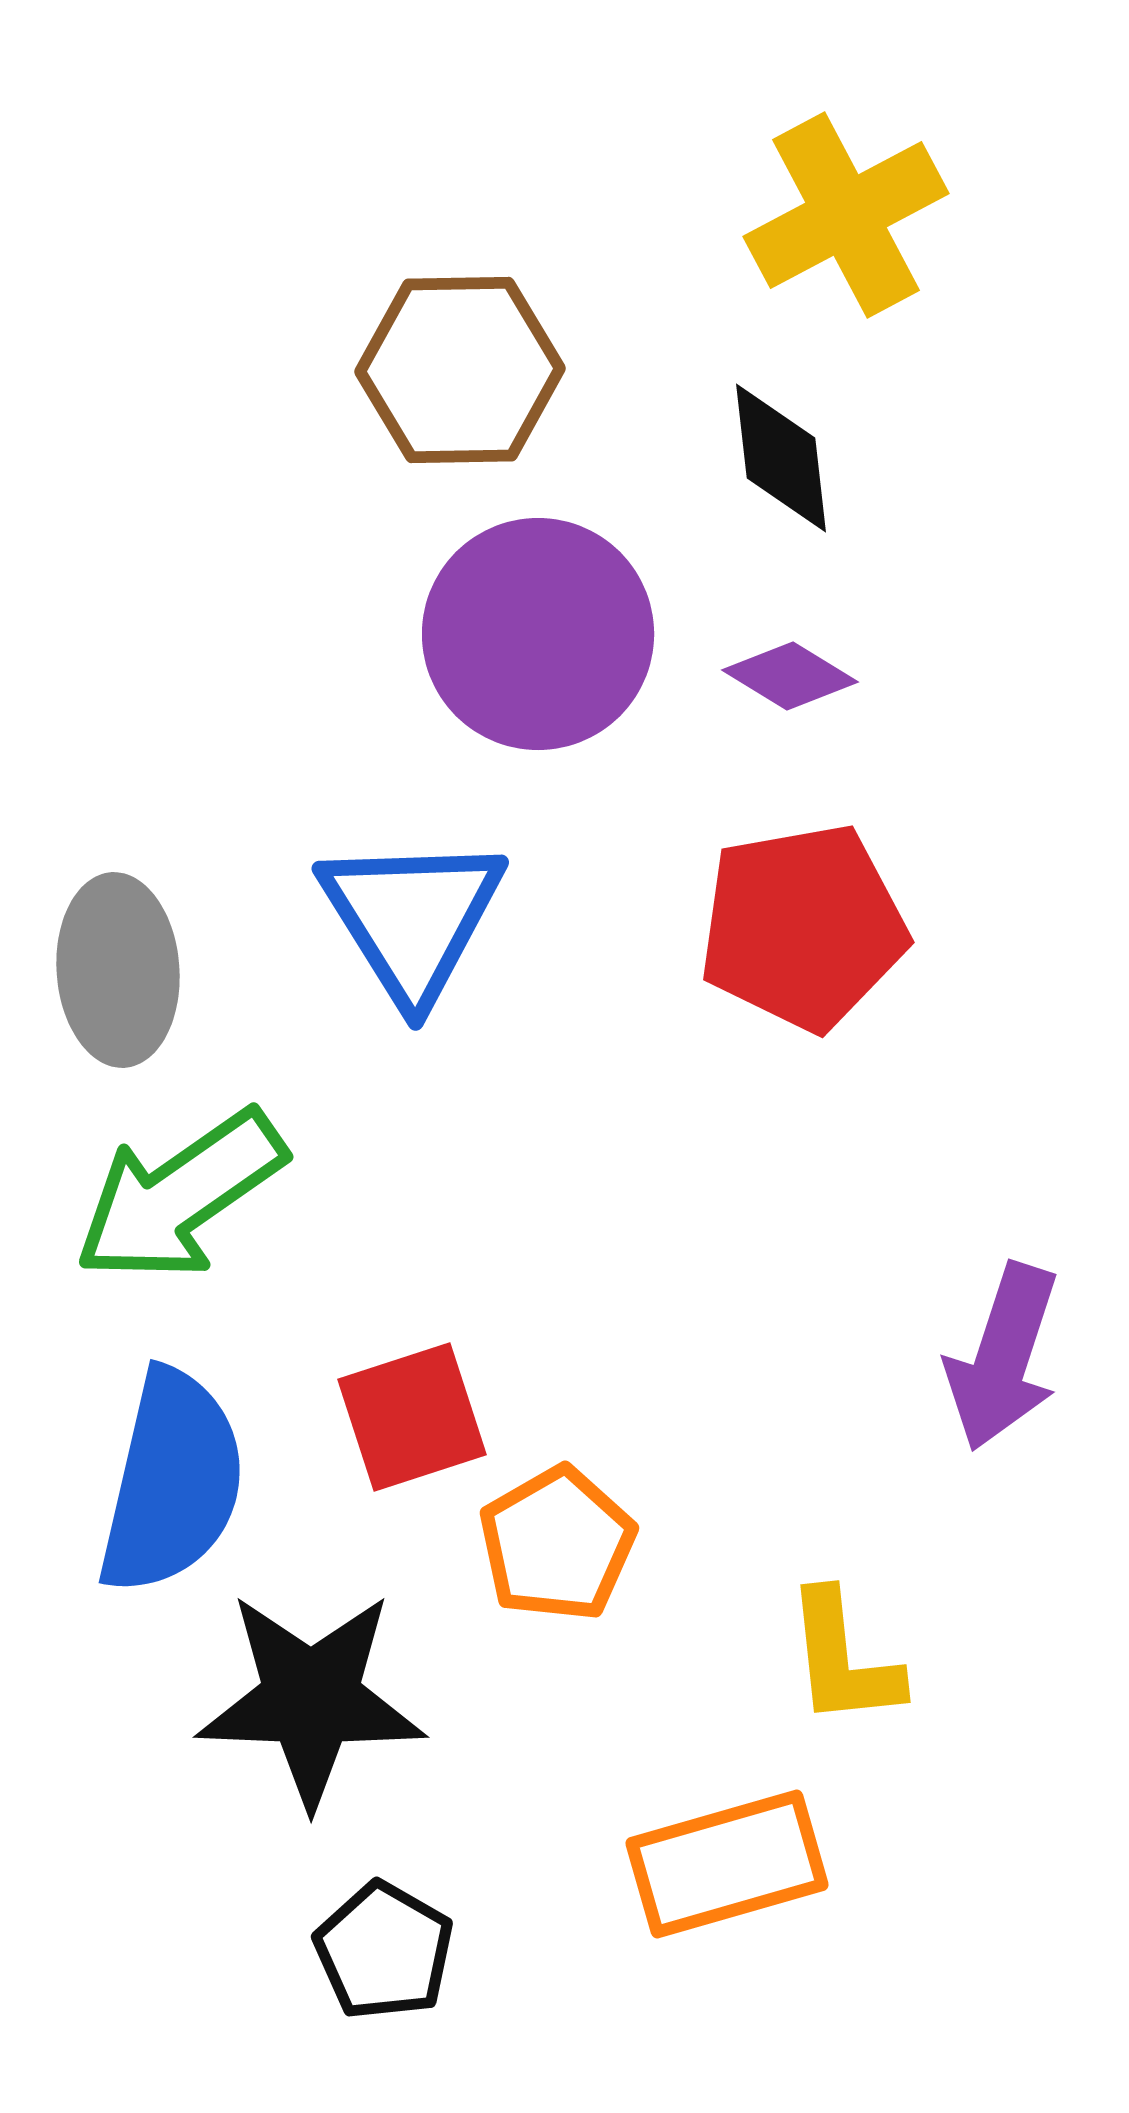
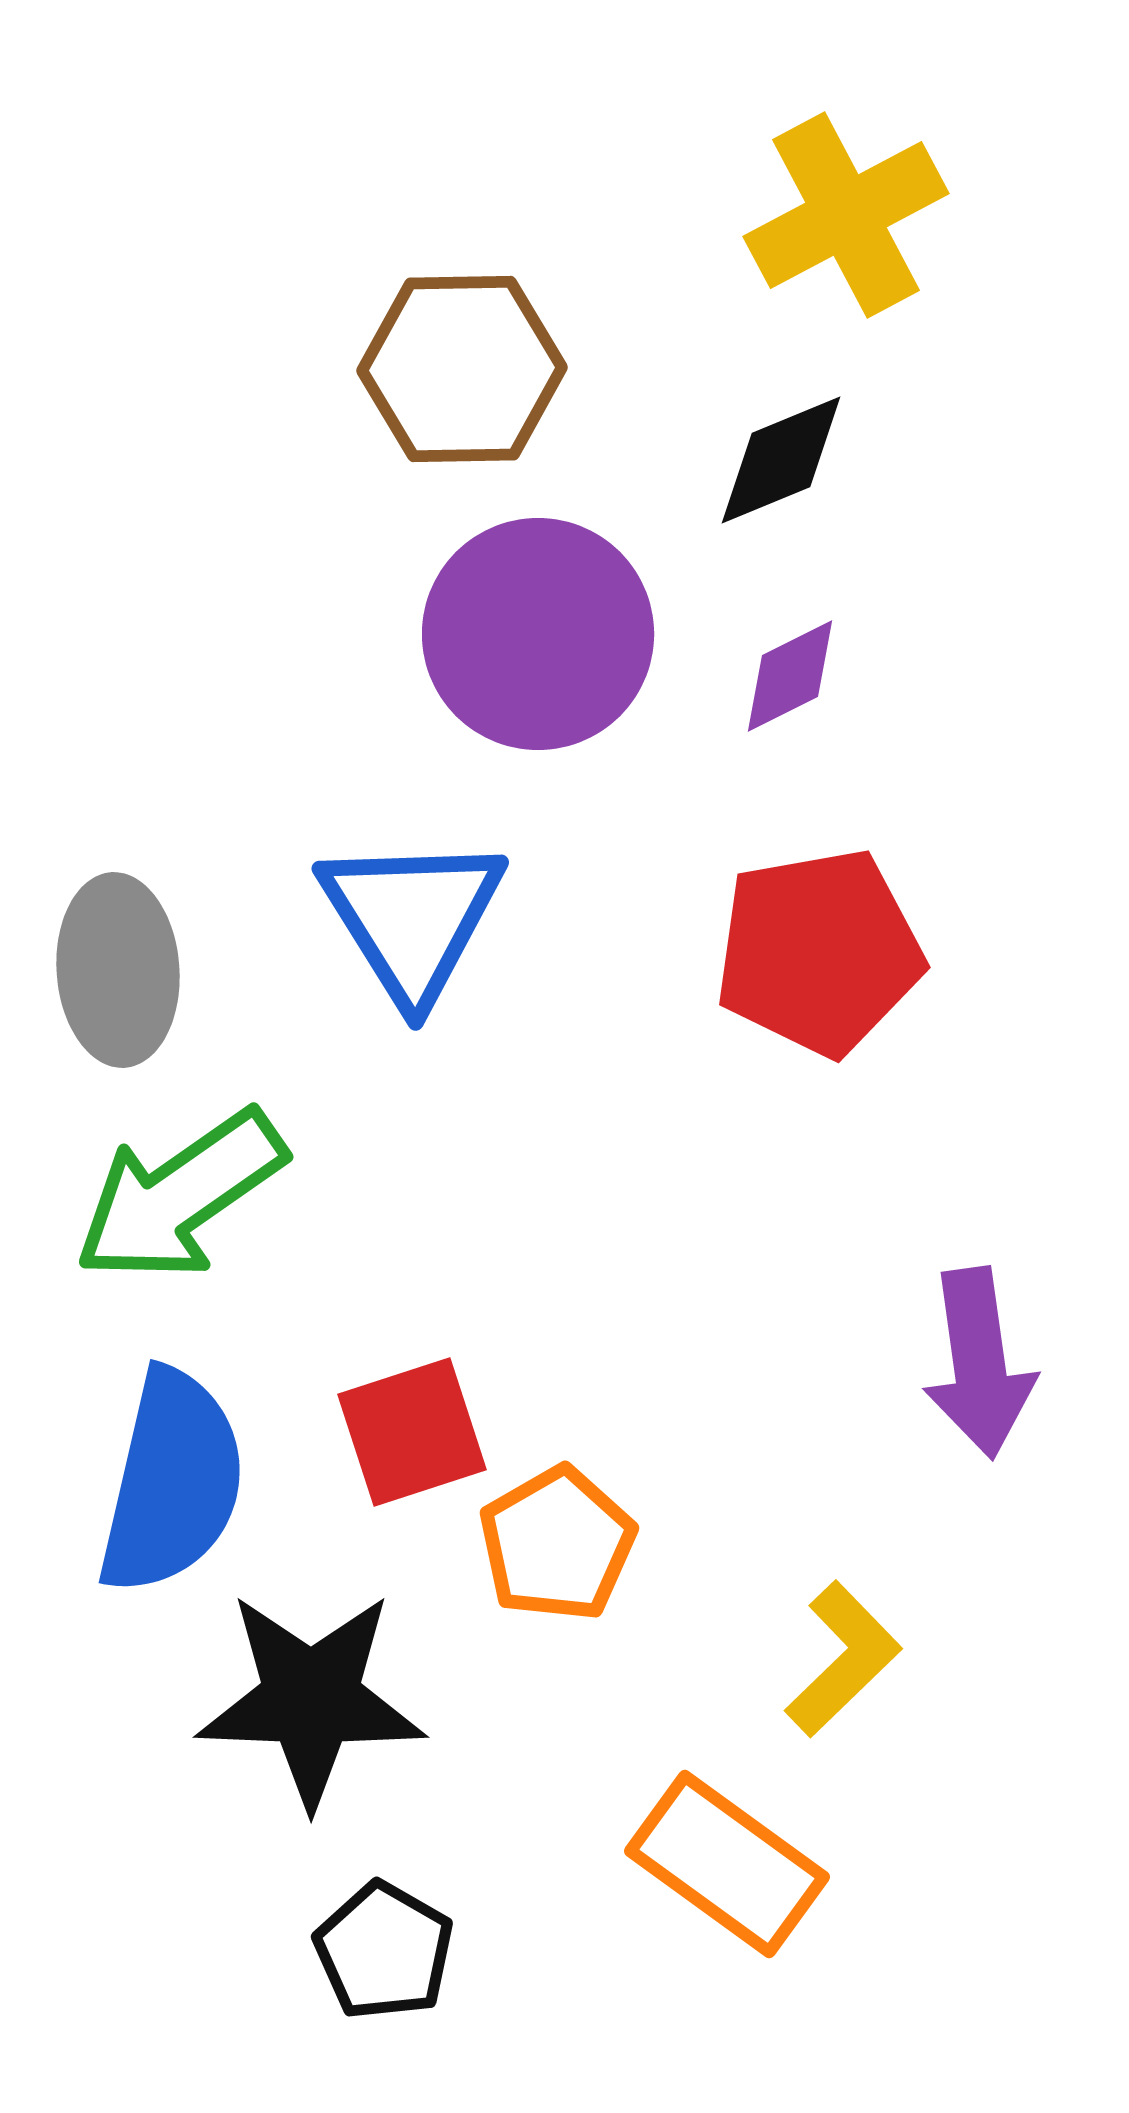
brown hexagon: moved 2 px right, 1 px up
black diamond: moved 2 px down; rotated 74 degrees clockwise
purple diamond: rotated 58 degrees counterclockwise
red pentagon: moved 16 px right, 25 px down
purple arrow: moved 24 px left, 6 px down; rotated 26 degrees counterclockwise
red square: moved 15 px down
yellow L-shape: rotated 128 degrees counterclockwise
orange rectangle: rotated 52 degrees clockwise
